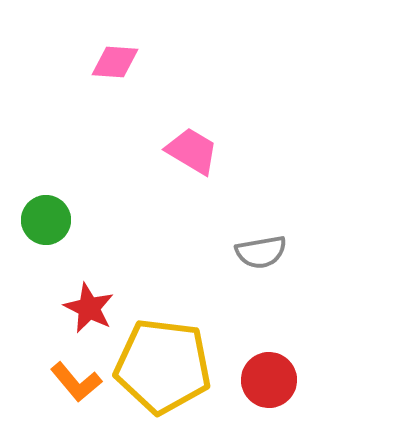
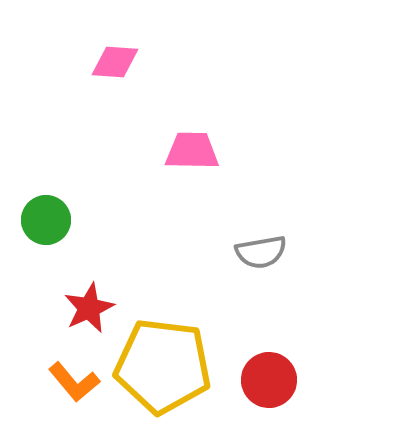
pink trapezoid: rotated 30 degrees counterclockwise
red star: rotated 21 degrees clockwise
orange L-shape: moved 2 px left
